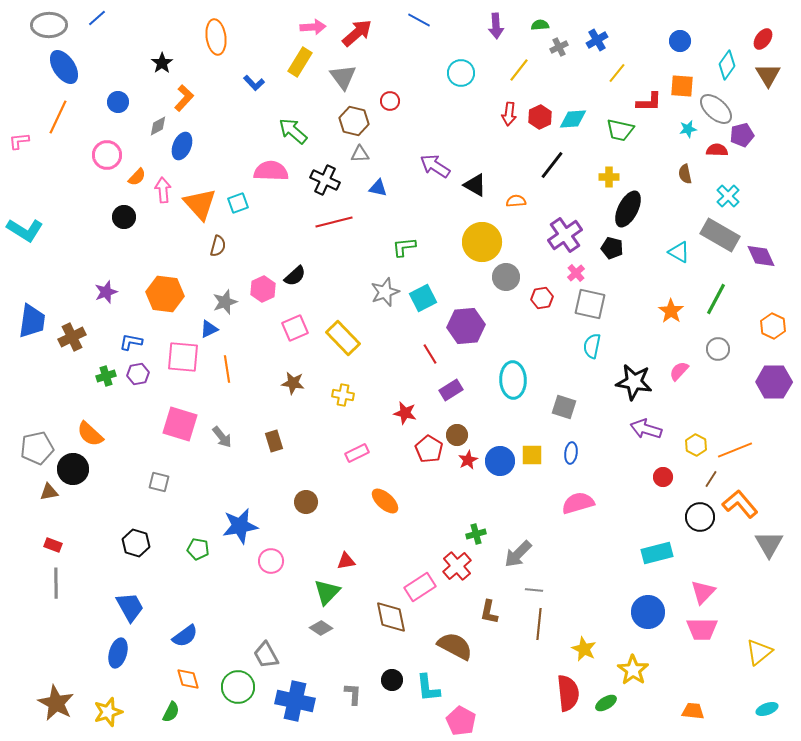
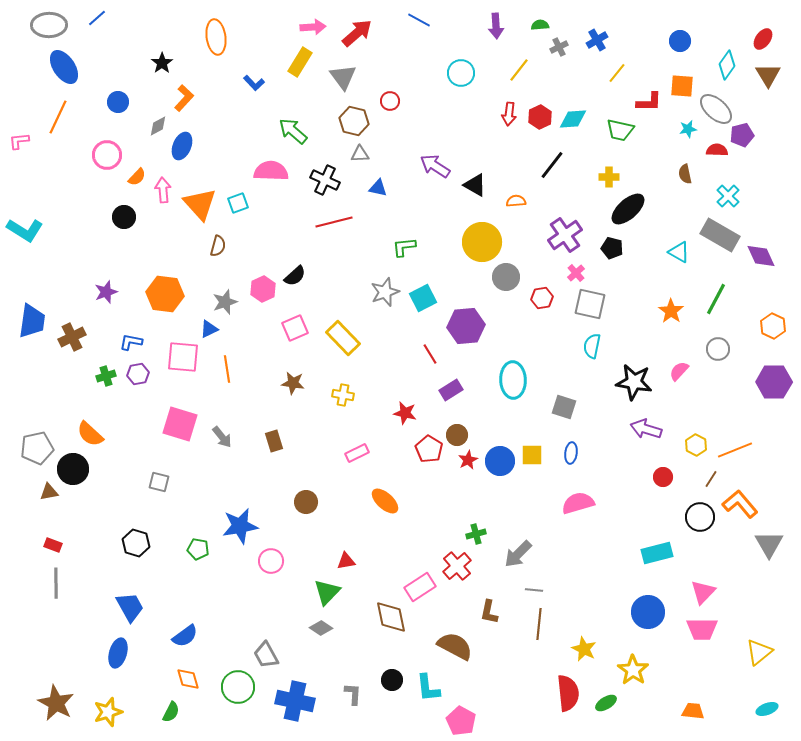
black ellipse at (628, 209): rotated 21 degrees clockwise
